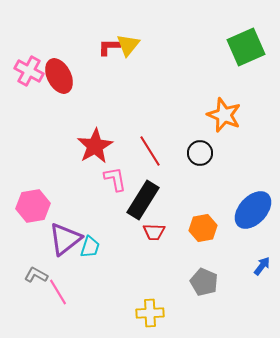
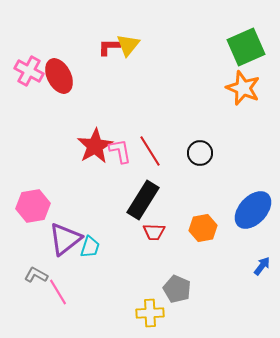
orange star: moved 19 px right, 27 px up
pink L-shape: moved 5 px right, 28 px up
gray pentagon: moved 27 px left, 7 px down
